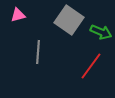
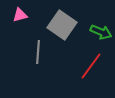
pink triangle: moved 2 px right
gray square: moved 7 px left, 5 px down
